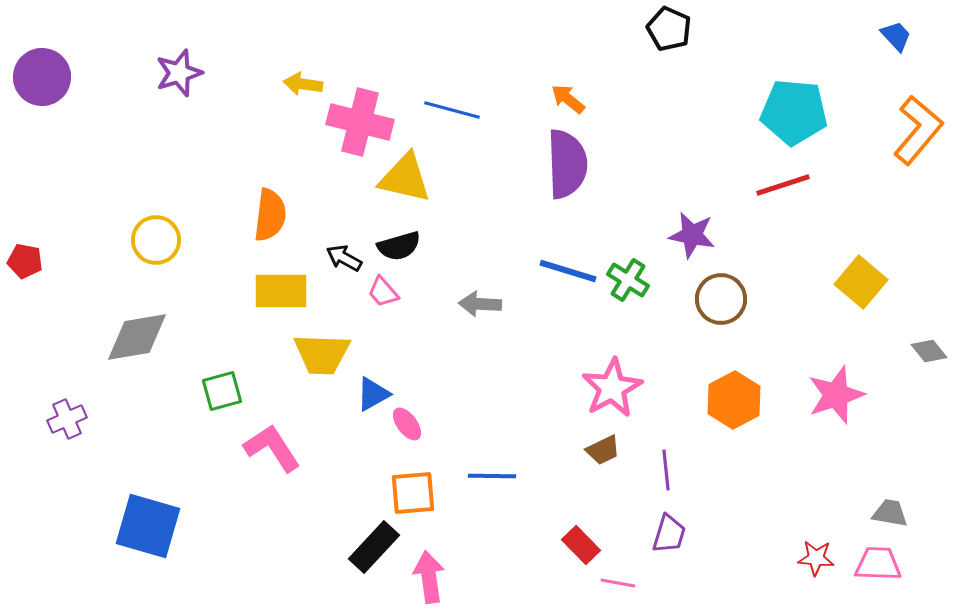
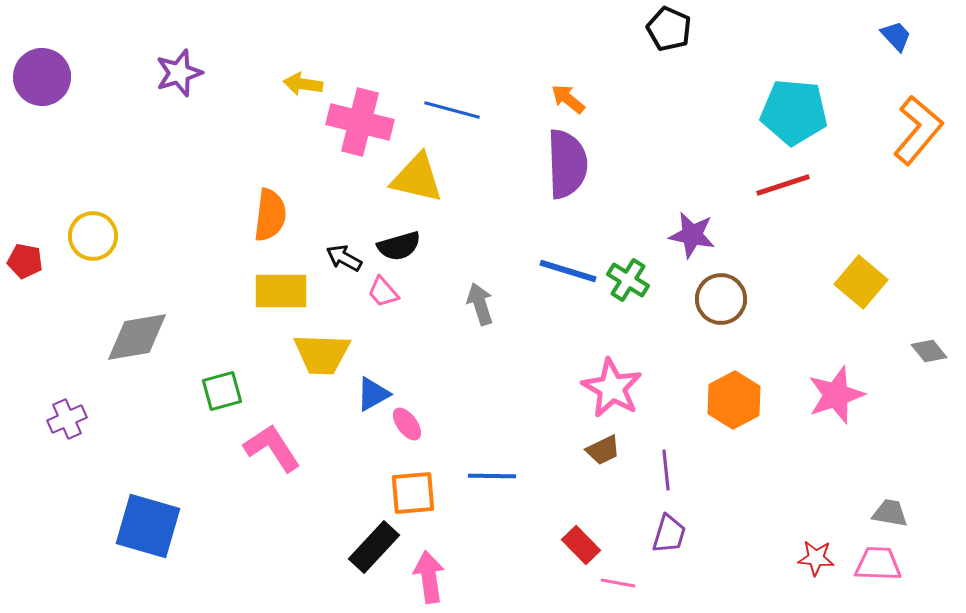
yellow triangle at (405, 178): moved 12 px right
yellow circle at (156, 240): moved 63 px left, 4 px up
gray arrow at (480, 304): rotated 69 degrees clockwise
pink star at (612, 388): rotated 14 degrees counterclockwise
